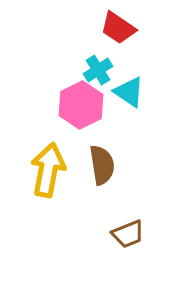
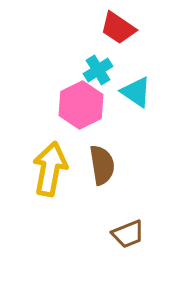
cyan triangle: moved 7 px right
yellow arrow: moved 2 px right, 1 px up
